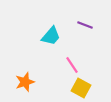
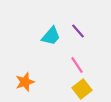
purple line: moved 7 px left, 6 px down; rotated 28 degrees clockwise
pink line: moved 5 px right
yellow square: moved 1 px right, 1 px down; rotated 24 degrees clockwise
